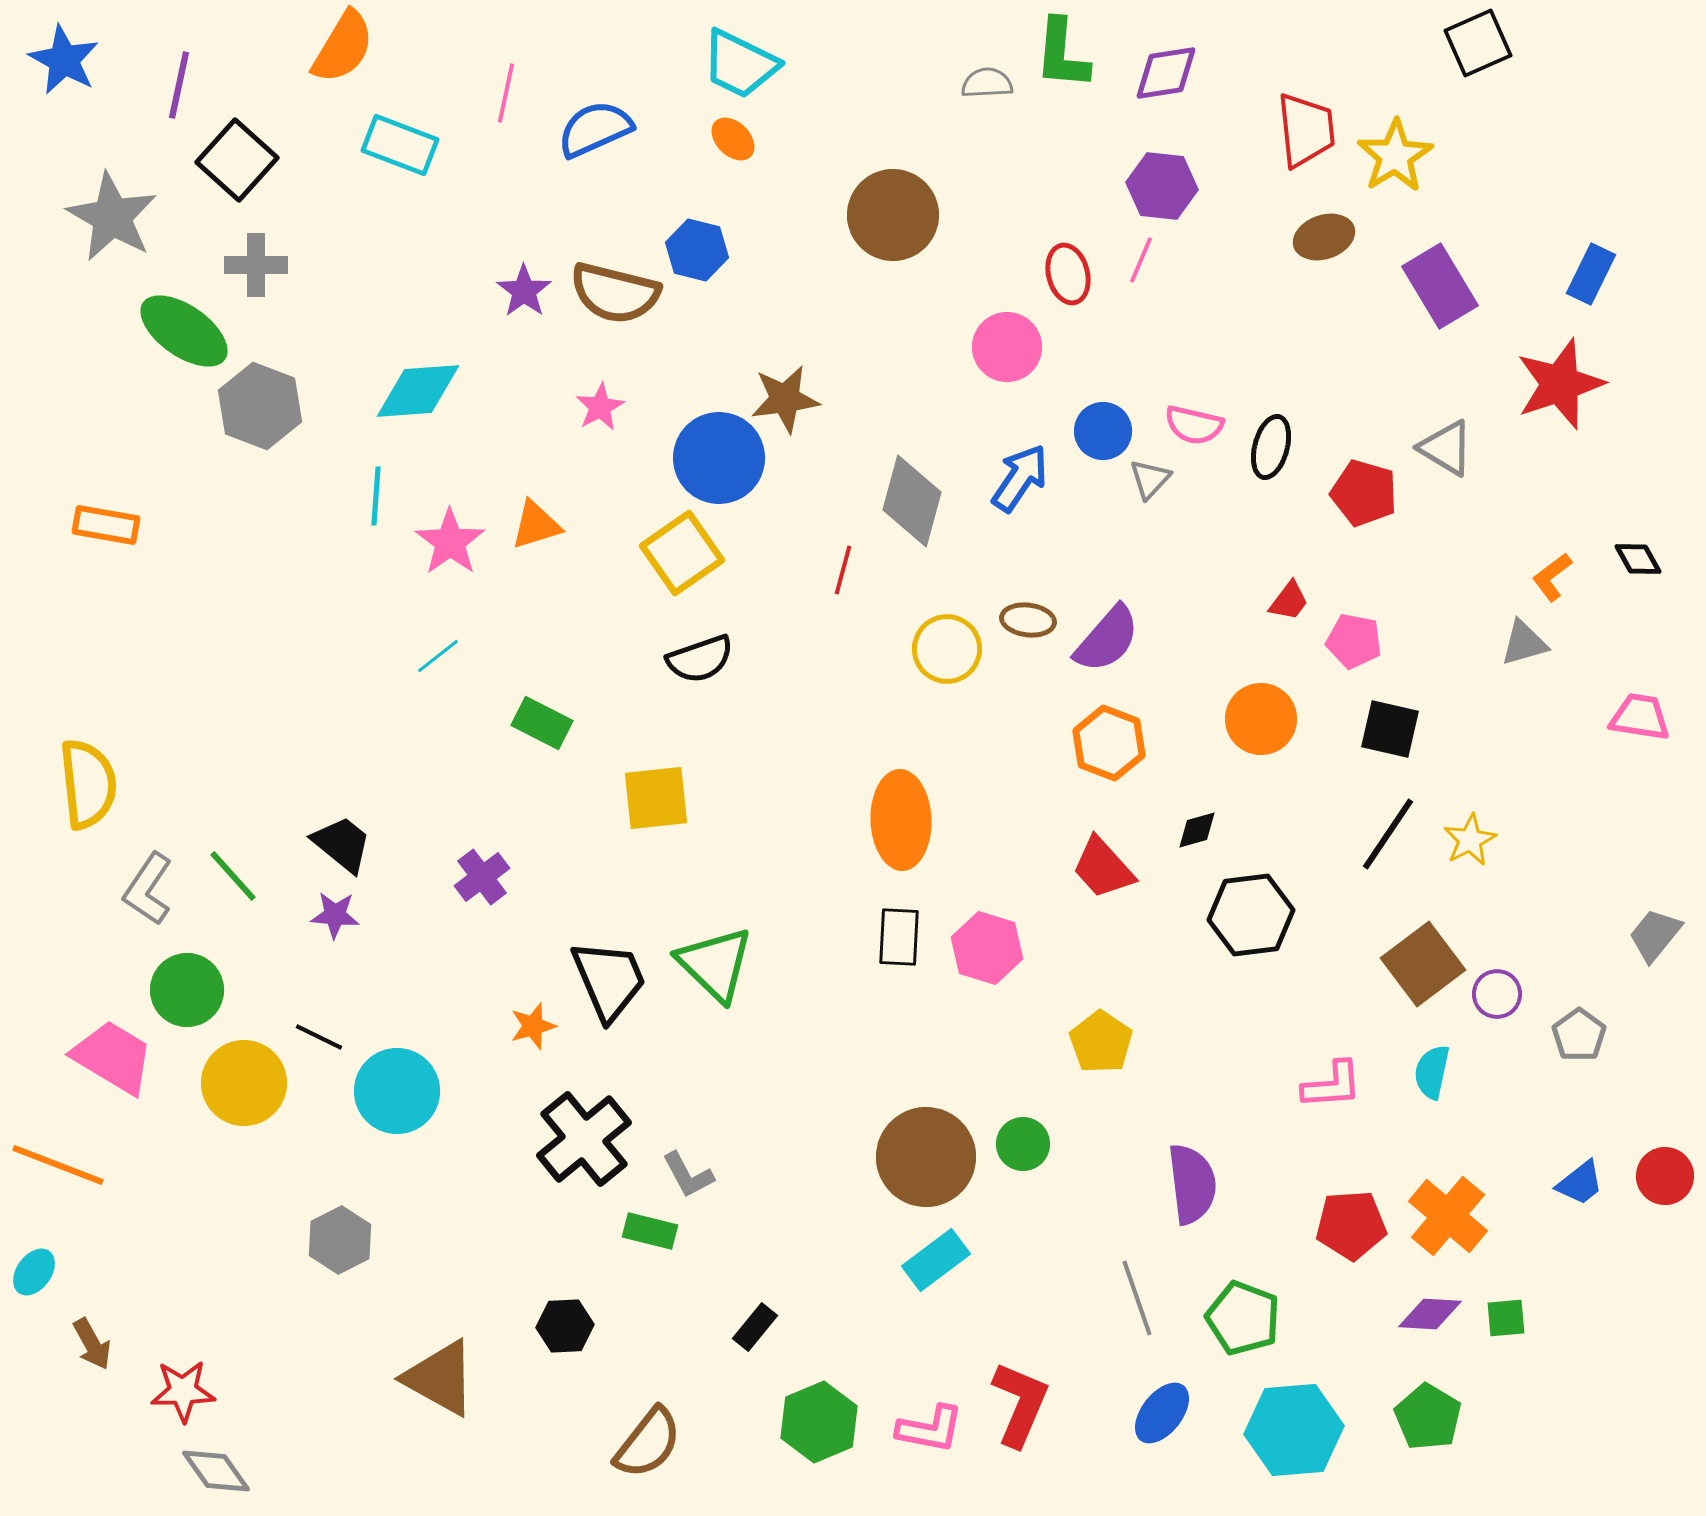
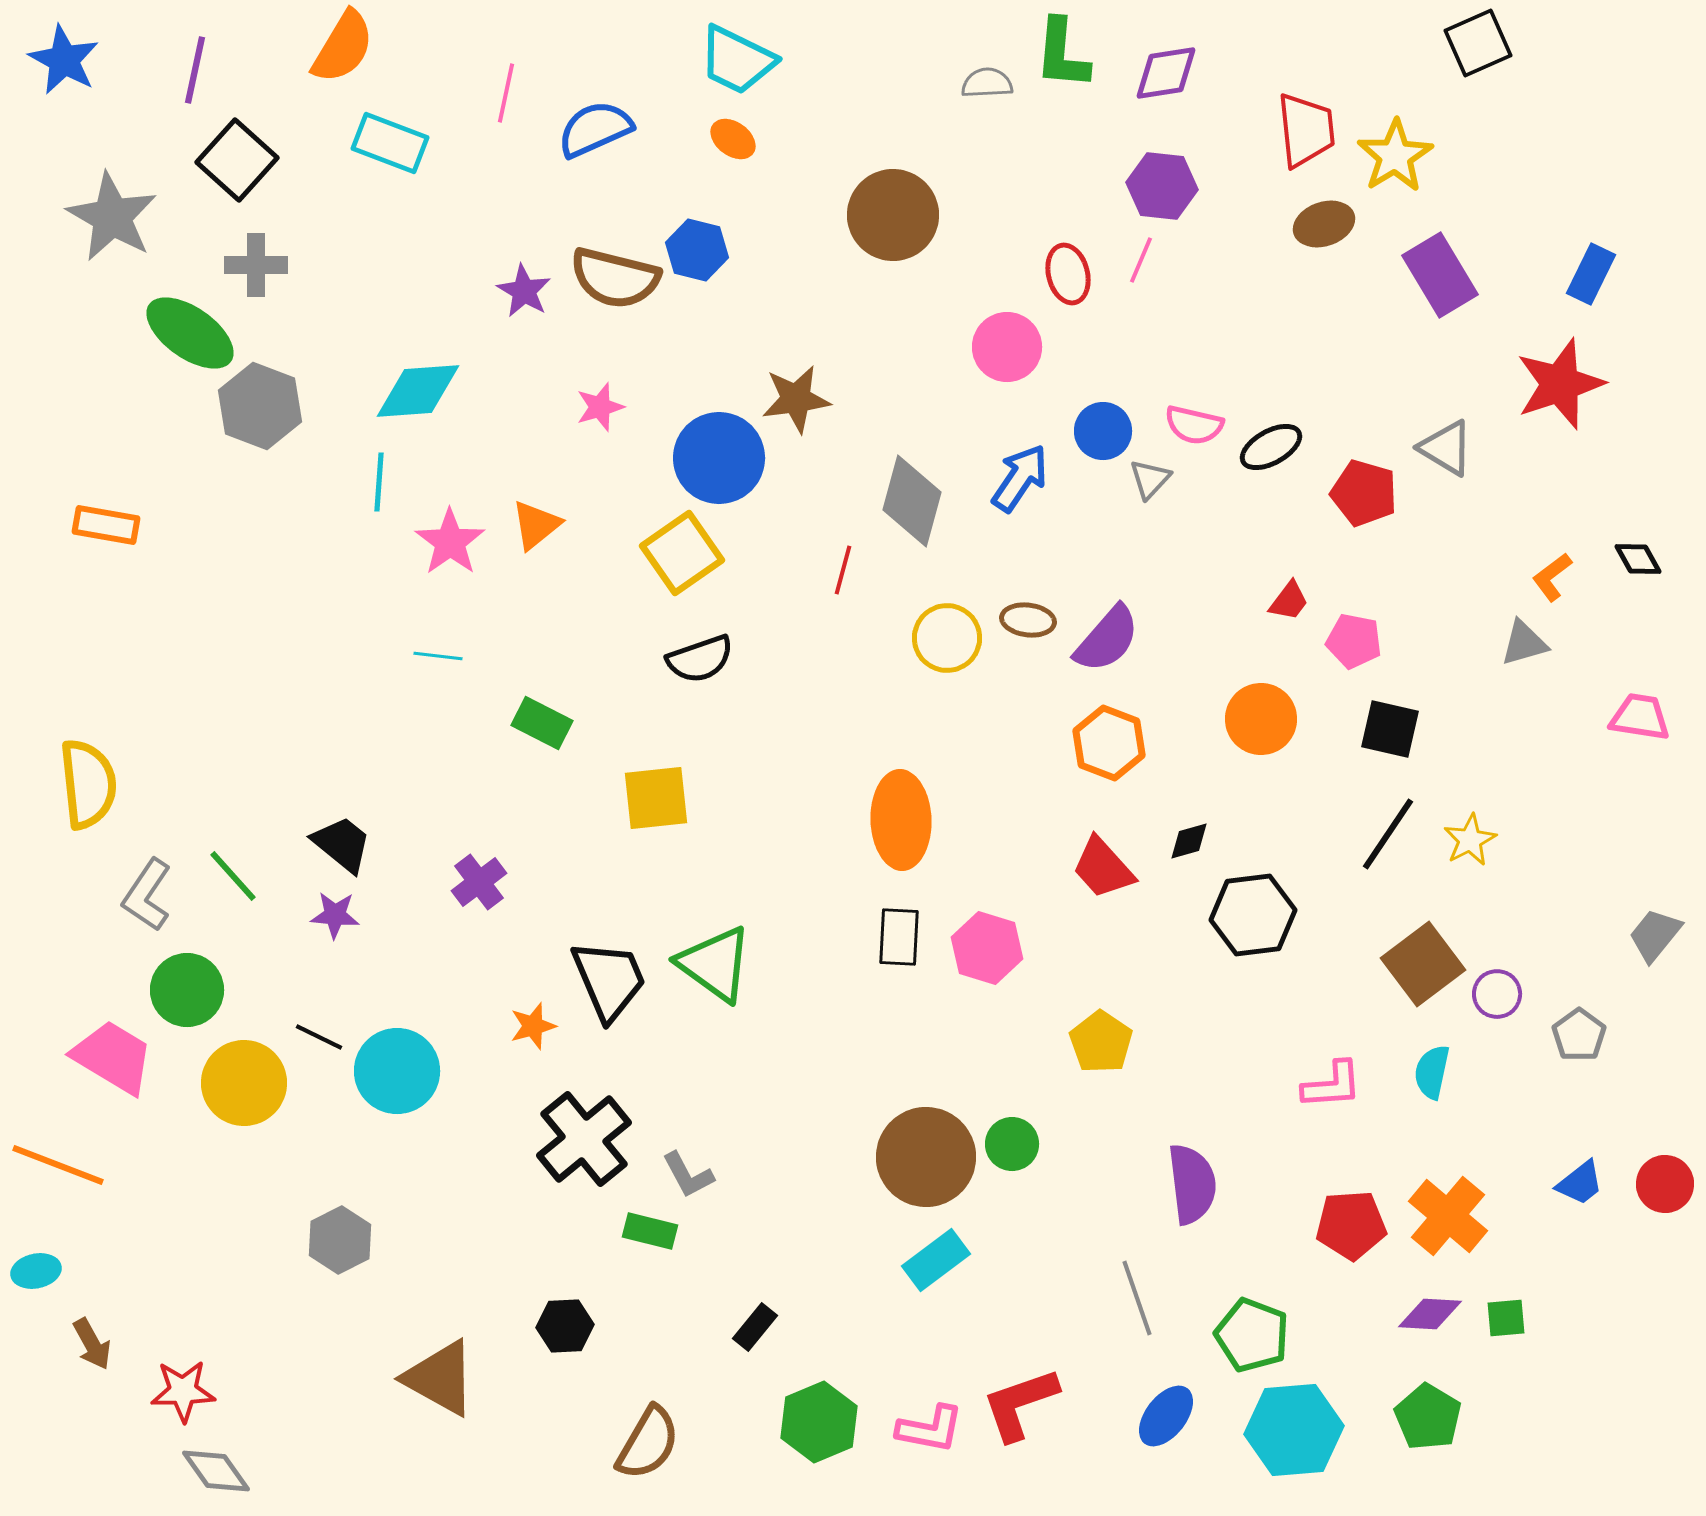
cyan trapezoid at (740, 64): moved 3 px left, 4 px up
purple line at (179, 85): moved 16 px right, 15 px up
orange ellipse at (733, 139): rotated 9 degrees counterclockwise
cyan rectangle at (400, 145): moved 10 px left, 2 px up
brown ellipse at (1324, 237): moved 13 px up
purple rectangle at (1440, 286): moved 11 px up
purple star at (524, 291): rotated 6 degrees counterclockwise
brown semicircle at (615, 293): moved 15 px up
green ellipse at (184, 331): moved 6 px right, 2 px down
brown star at (785, 399): moved 11 px right
pink star at (600, 407): rotated 12 degrees clockwise
black ellipse at (1271, 447): rotated 46 degrees clockwise
cyan line at (376, 496): moved 3 px right, 14 px up
orange triangle at (536, 525): rotated 22 degrees counterclockwise
yellow circle at (947, 649): moved 11 px up
cyan line at (438, 656): rotated 45 degrees clockwise
black diamond at (1197, 830): moved 8 px left, 11 px down
purple cross at (482, 877): moved 3 px left, 5 px down
gray L-shape at (148, 889): moved 1 px left, 6 px down
black hexagon at (1251, 915): moved 2 px right
green triangle at (715, 964): rotated 8 degrees counterclockwise
cyan circle at (397, 1091): moved 20 px up
green circle at (1023, 1144): moved 11 px left
red circle at (1665, 1176): moved 8 px down
cyan ellipse at (34, 1272): moved 2 px right, 1 px up; rotated 42 degrees clockwise
green pentagon at (1243, 1318): moved 9 px right, 17 px down
red L-shape at (1020, 1404): rotated 132 degrees counterclockwise
blue ellipse at (1162, 1413): moved 4 px right, 3 px down
brown semicircle at (648, 1443): rotated 8 degrees counterclockwise
